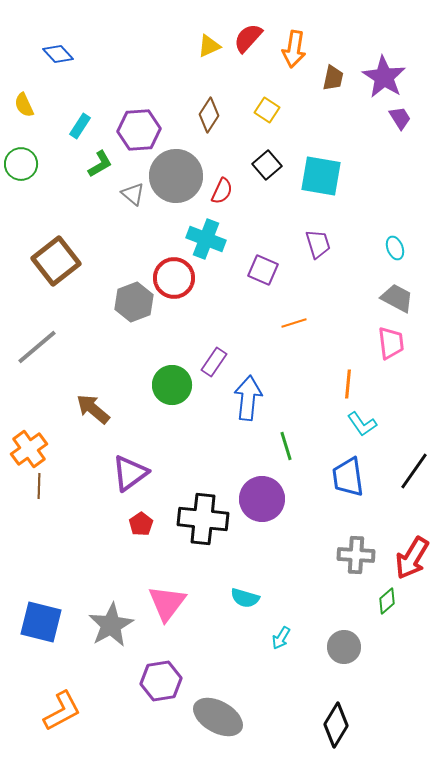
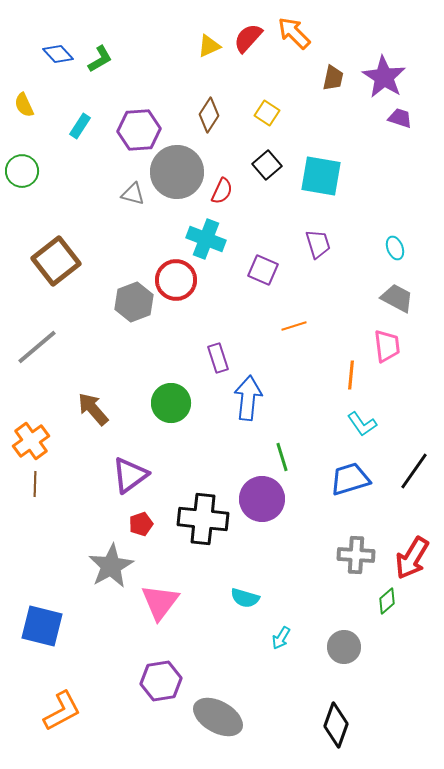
orange arrow at (294, 49): moved 16 px up; rotated 126 degrees clockwise
yellow square at (267, 110): moved 3 px down
purple trapezoid at (400, 118): rotated 40 degrees counterclockwise
green circle at (21, 164): moved 1 px right, 7 px down
green L-shape at (100, 164): moved 105 px up
gray circle at (176, 176): moved 1 px right, 4 px up
gray triangle at (133, 194): rotated 25 degrees counterclockwise
red circle at (174, 278): moved 2 px right, 2 px down
orange line at (294, 323): moved 3 px down
pink trapezoid at (391, 343): moved 4 px left, 3 px down
purple rectangle at (214, 362): moved 4 px right, 4 px up; rotated 52 degrees counterclockwise
orange line at (348, 384): moved 3 px right, 9 px up
green circle at (172, 385): moved 1 px left, 18 px down
brown arrow at (93, 409): rotated 9 degrees clockwise
green line at (286, 446): moved 4 px left, 11 px down
orange cross at (29, 449): moved 2 px right, 8 px up
purple triangle at (130, 473): moved 2 px down
blue trapezoid at (348, 477): moved 2 px right, 2 px down; rotated 81 degrees clockwise
brown line at (39, 486): moved 4 px left, 2 px up
red pentagon at (141, 524): rotated 15 degrees clockwise
pink triangle at (167, 603): moved 7 px left, 1 px up
blue square at (41, 622): moved 1 px right, 4 px down
gray star at (111, 625): moved 59 px up
black diamond at (336, 725): rotated 12 degrees counterclockwise
